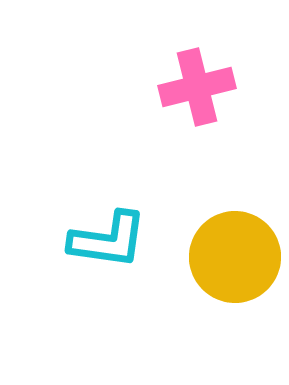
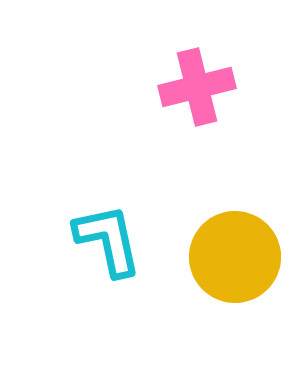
cyan L-shape: rotated 110 degrees counterclockwise
